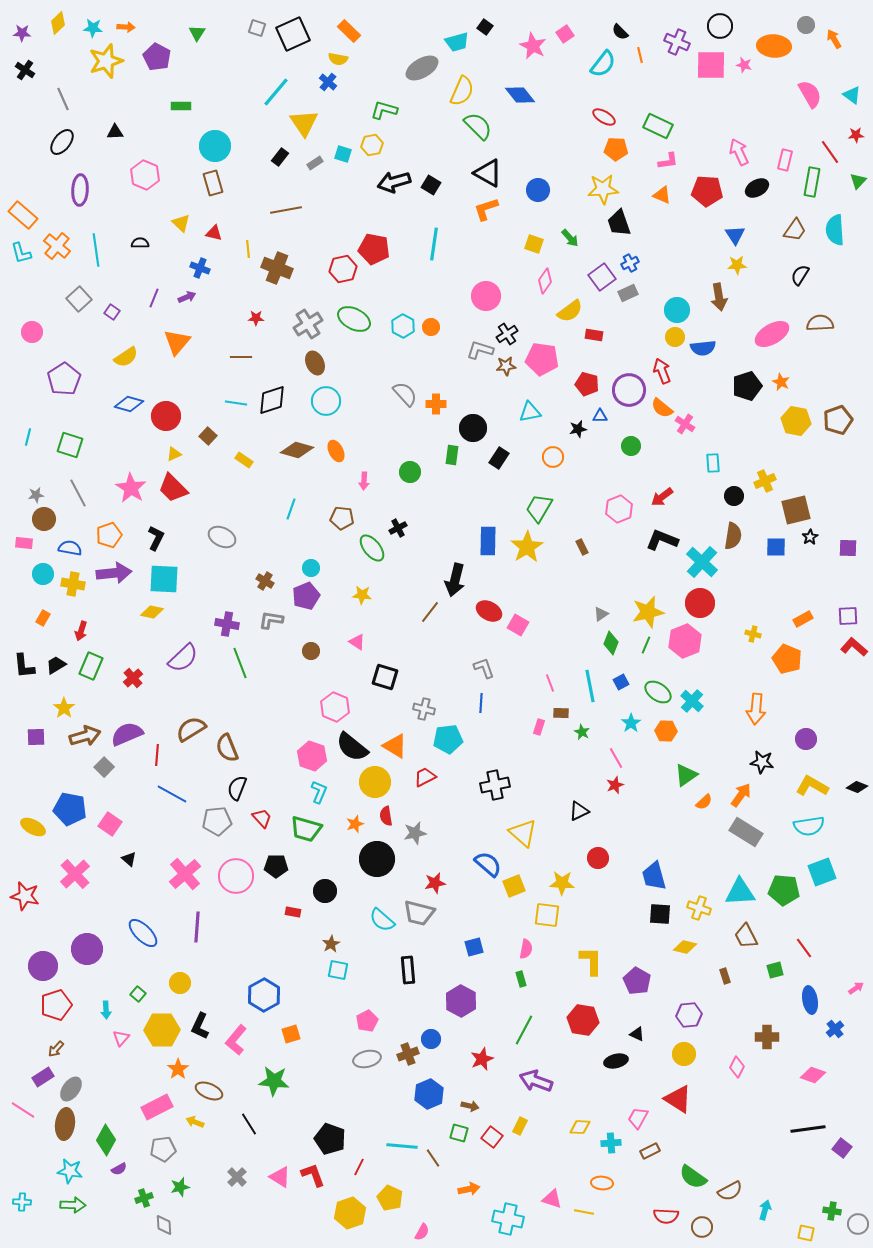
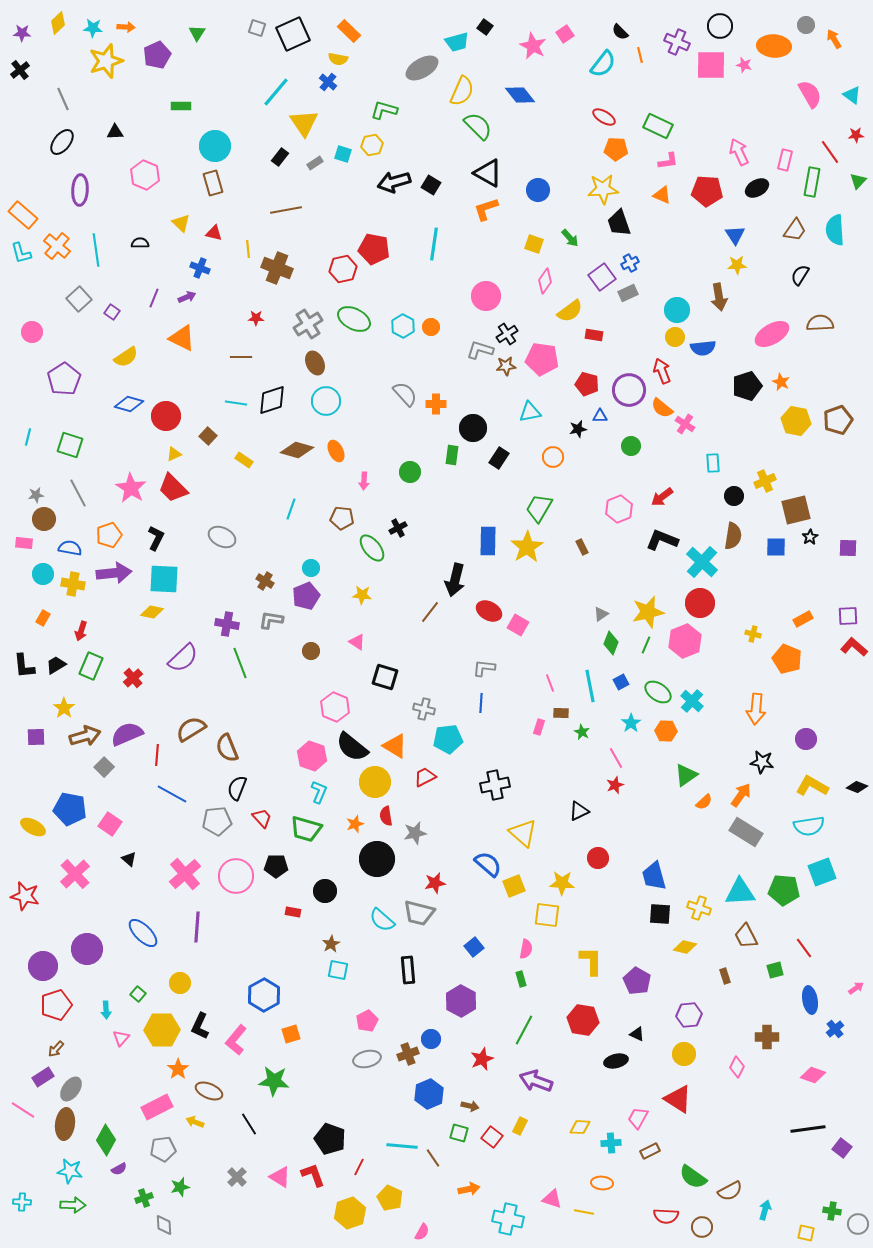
purple pentagon at (157, 57): moved 2 px up; rotated 20 degrees clockwise
black cross at (25, 70): moved 5 px left; rotated 18 degrees clockwise
orange triangle at (177, 342): moved 5 px right, 4 px up; rotated 44 degrees counterclockwise
gray L-shape at (484, 668): rotated 65 degrees counterclockwise
blue square at (474, 947): rotated 24 degrees counterclockwise
